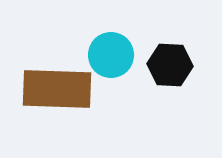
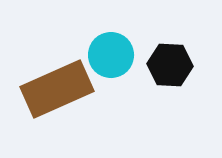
brown rectangle: rotated 26 degrees counterclockwise
